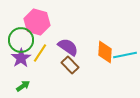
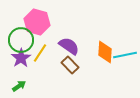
purple semicircle: moved 1 px right, 1 px up
green arrow: moved 4 px left
